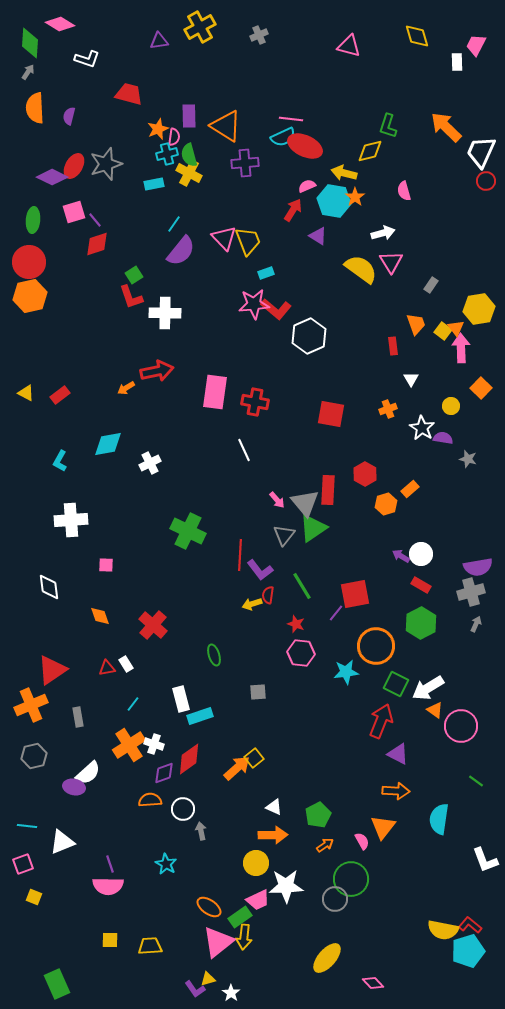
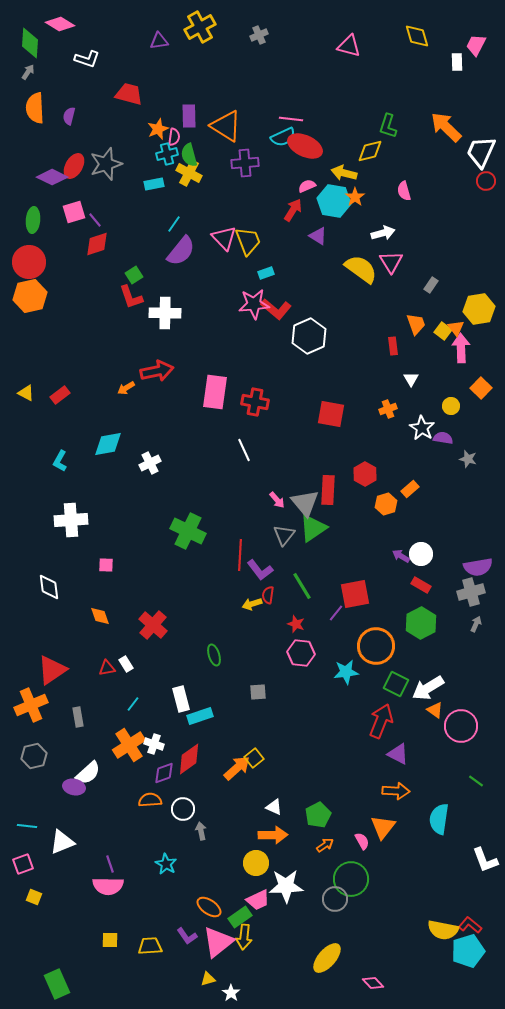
purple L-shape at (195, 989): moved 8 px left, 53 px up
